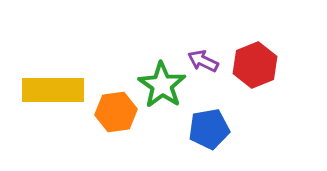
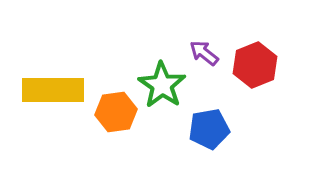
purple arrow: moved 1 px right, 8 px up; rotated 12 degrees clockwise
